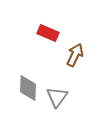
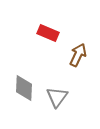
brown arrow: moved 3 px right
gray diamond: moved 4 px left
